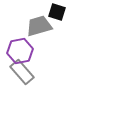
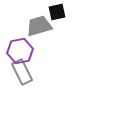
black square: rotated 30 degrees counterclockwise
gray rectangle: rotated 15 degrees clockwise
